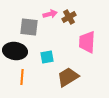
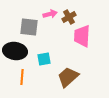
pink trapezoid: moved 5 px left, 6 px up
cyan square: moved 3 px left, 2 px down
brown trapezoid: rotated 10 degrees counterclockwise
